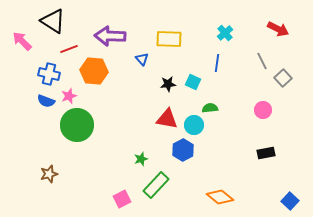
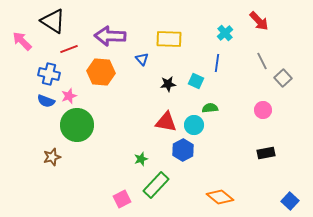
red arrow: moved 19 px left, 8 px up; rotated 20 degrees clockwise
orange hexagon: moved 7 px right, 1 px down
cyan square: moved 3 px right, 1 px up
red triangle: moved 1 px left, 3 px down
brown star: moved 3 px right, 17 px up
